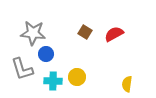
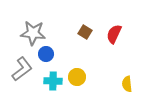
red semicircle: rotated 36 degrees counterclockwise
gray L-shape: rotated 110 degrees counterclockwise
yellow semicircle: rotated 14 degrees counterclockwise
